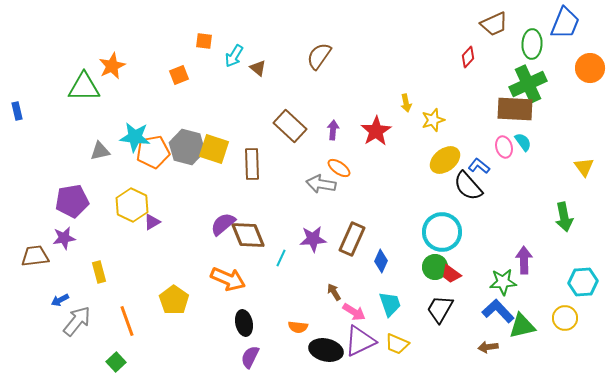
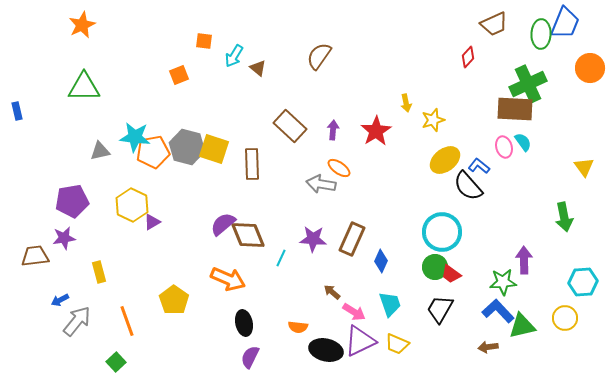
green ellipse at (532, 44): moved 9 px right, 10 px up
orange star at (112, 66): moved 30 px left, 41 px up
purple star at (313, 239): rotated 8 degrees clockwise
brown arrow at (334, 292): moved 2 px left; rotated 18 degrees counterclockwise
